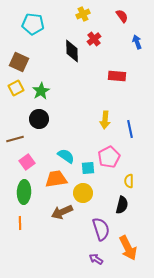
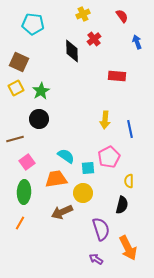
orange line: rotated 32 degrees clockwise
